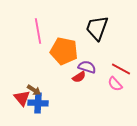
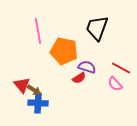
red line: moved 1 px up
red semicircle: moved 1 px down
red triangle: moved 13 px up
